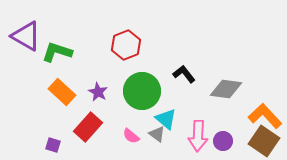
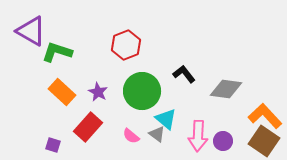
purple triangle: moved 5 px right, 5 px up
